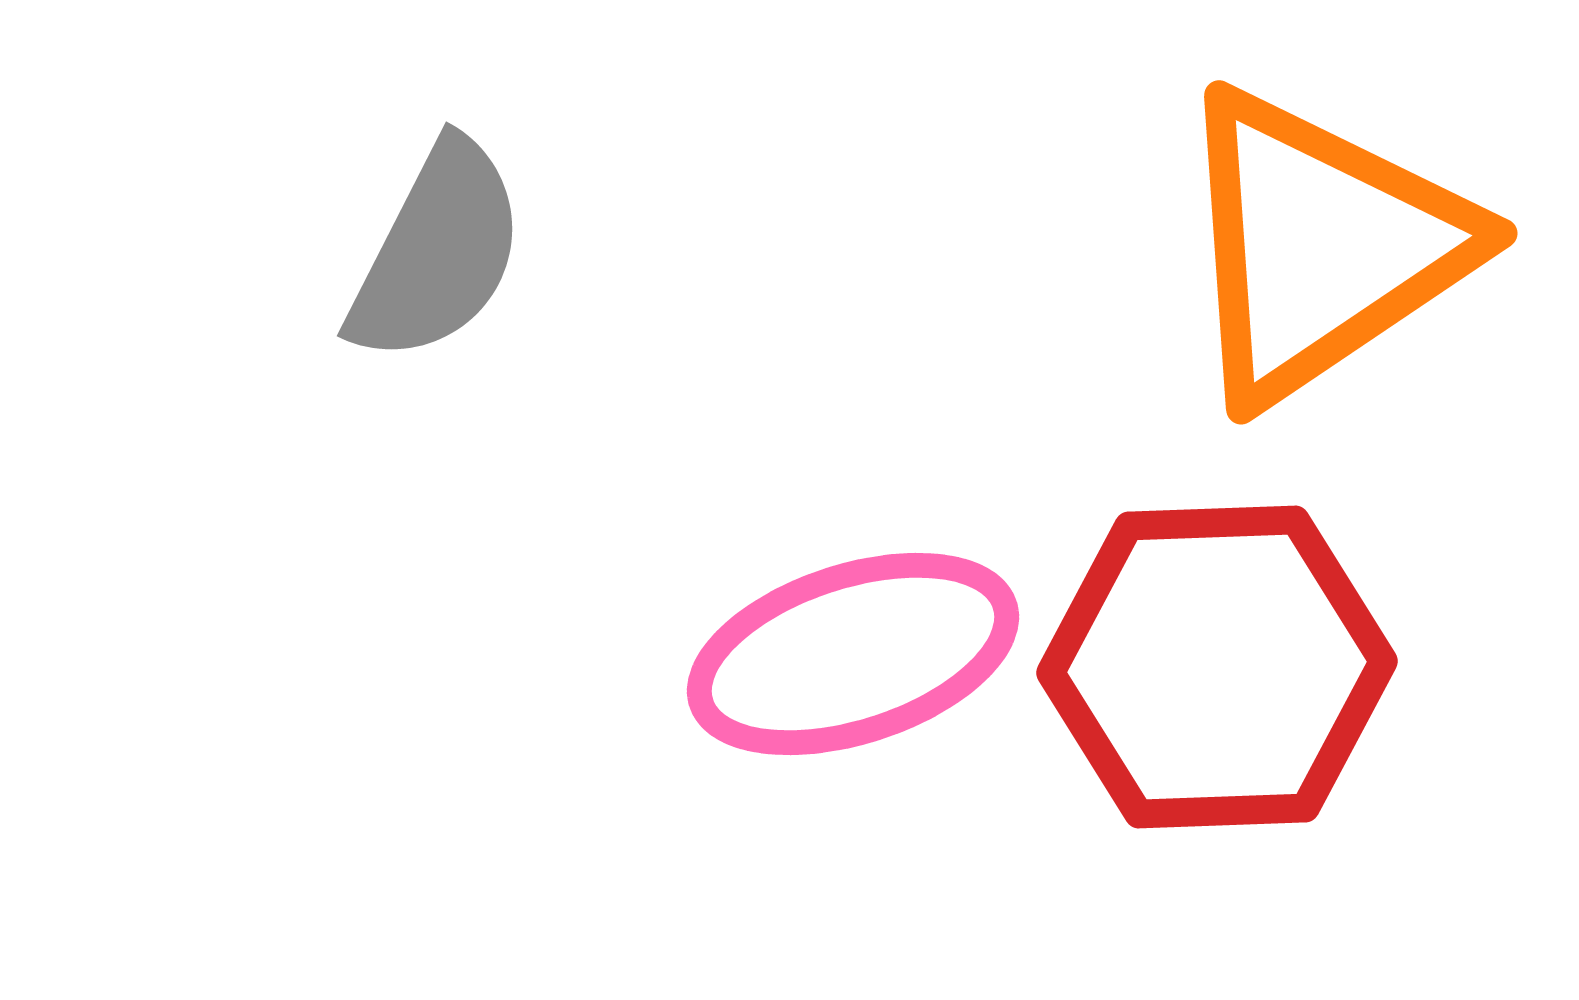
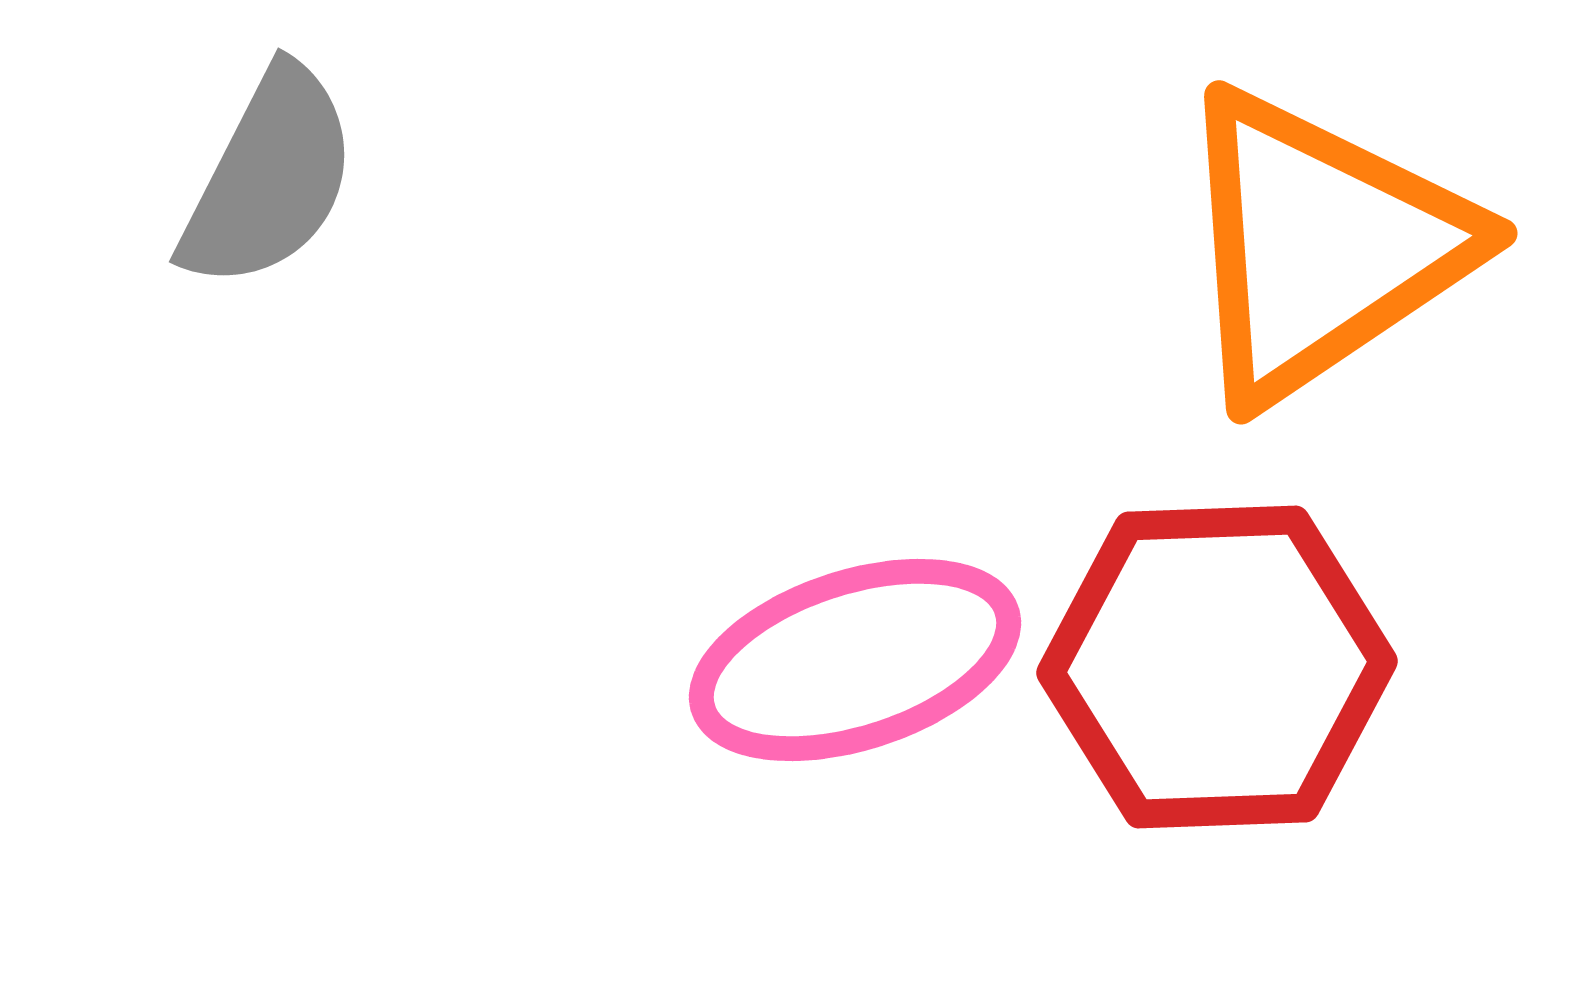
gray semicircle: moved 168 px left, 74 px up
pink ellipse: moved 2 px right, 6 px down
